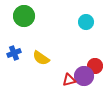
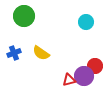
yellow semicircle: moved 5 px up
